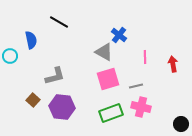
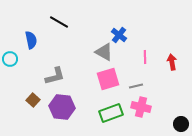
cyan circle: moved 3 px down
red arrow: moved 1 px left, 2 px up
